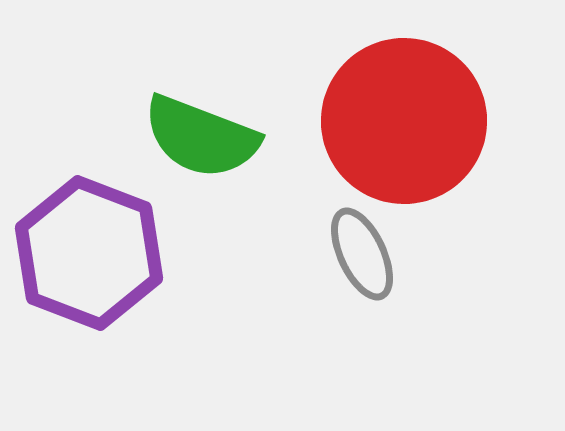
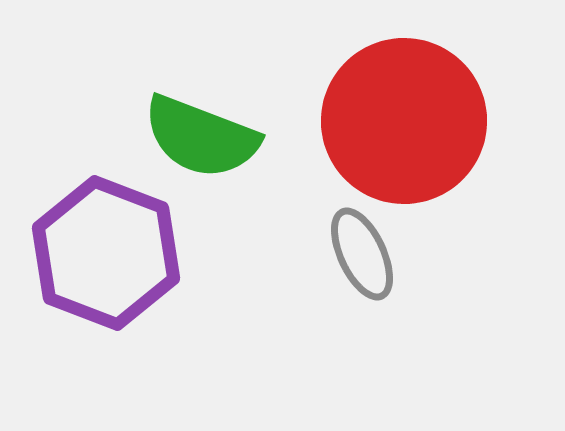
purple hexagon: moved 17 px right
